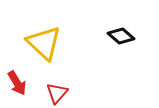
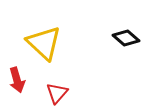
black diamond: moved 5 px right, 2 px down
red arrow: moved 3 px up; rotated 15 degrees clockwise
